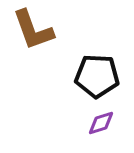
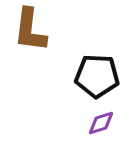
brown L-shape: moved 3 px left; rotated 27 degrees clockwise
